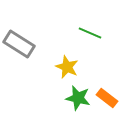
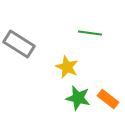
green line: rotated 15 degrees counterclockwise
orange rectangle: moved 1 px right, 1 px down
